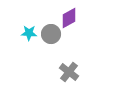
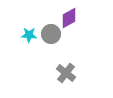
cyan star: moved 2 px down
gray cross: moved 3 px left, 1 px down
